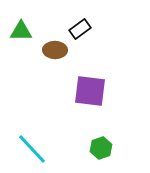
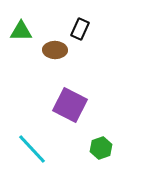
black rectangle: rotated 30 degrees counterclockwise
purple square: moved 20 px left, 14 px down; rotated 20 degrees clockwise
